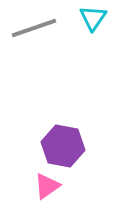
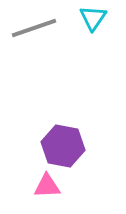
pink triangle: rotated 32 degrees clockwise
